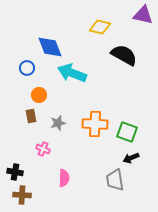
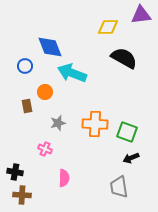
purple triangle: moved 2 px left; rotated 20 degrees counterclockwise
yellow diamond: moved 8 px right; rotated 15 degrees counterclockwise
black semicircle: moved 3 px down
blue circle: moved 2 px left, 2 px up
orange circle: moved 6 px right, 3 px up
brown rectangle: moved 4 px left, 10 px up
pink cross: moved 2 px right
gray trapezoid: moved 4 px right, 7 px down
